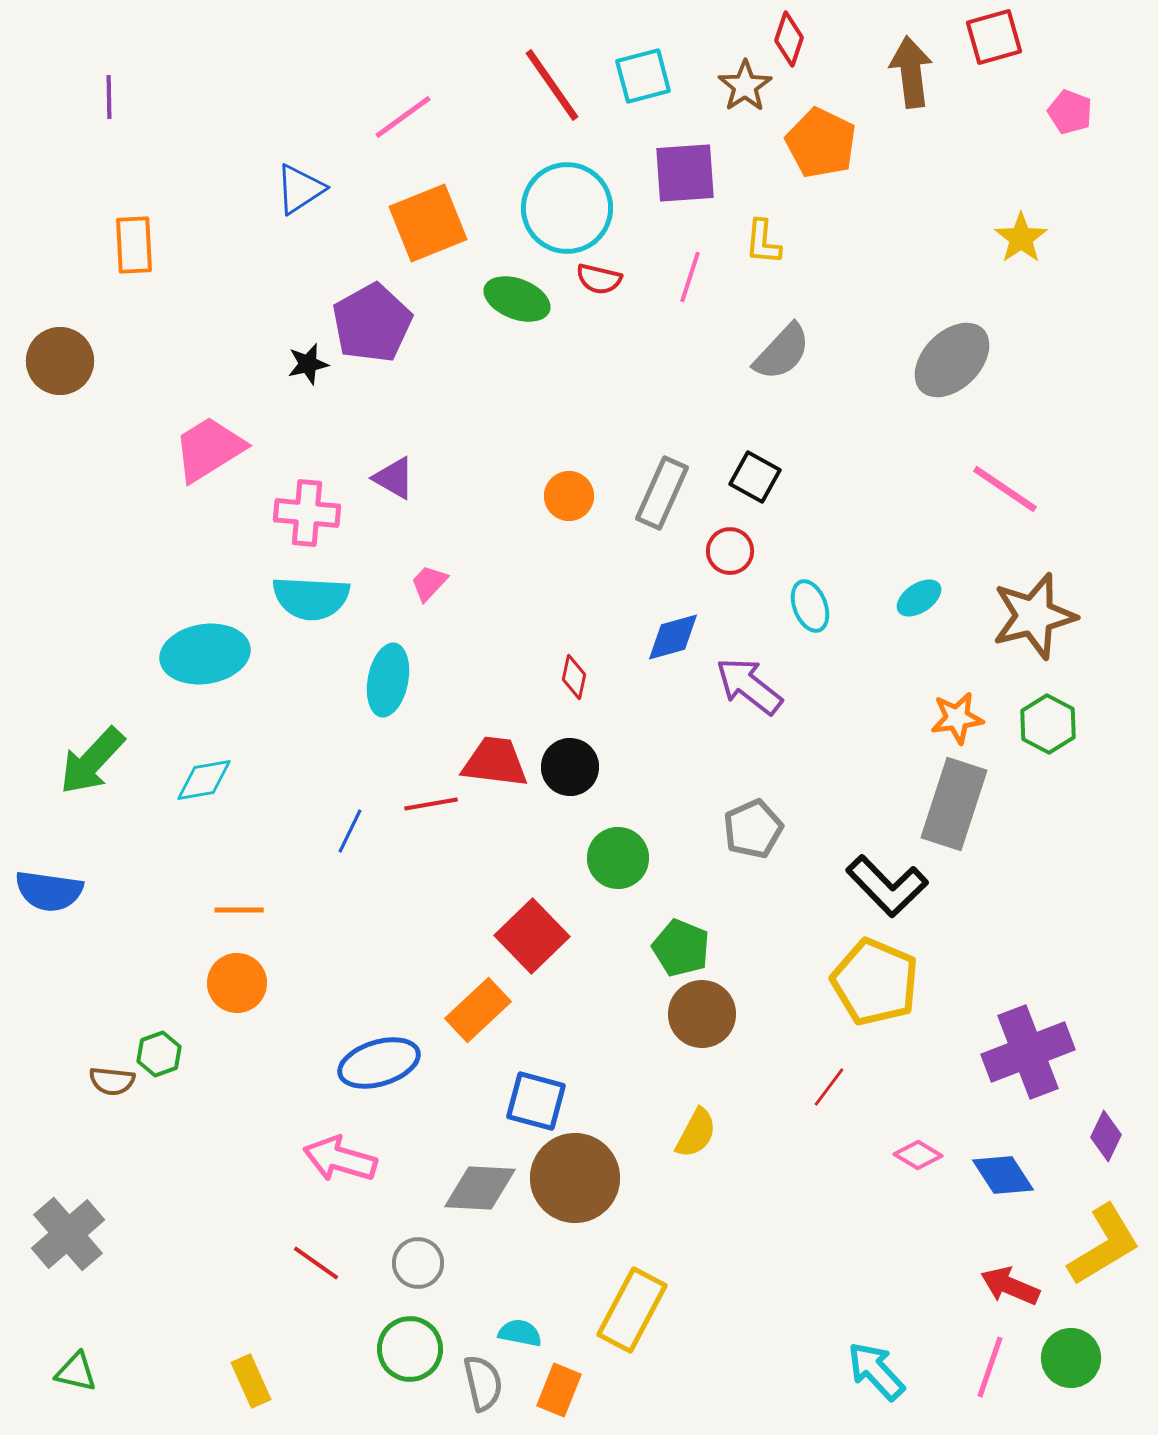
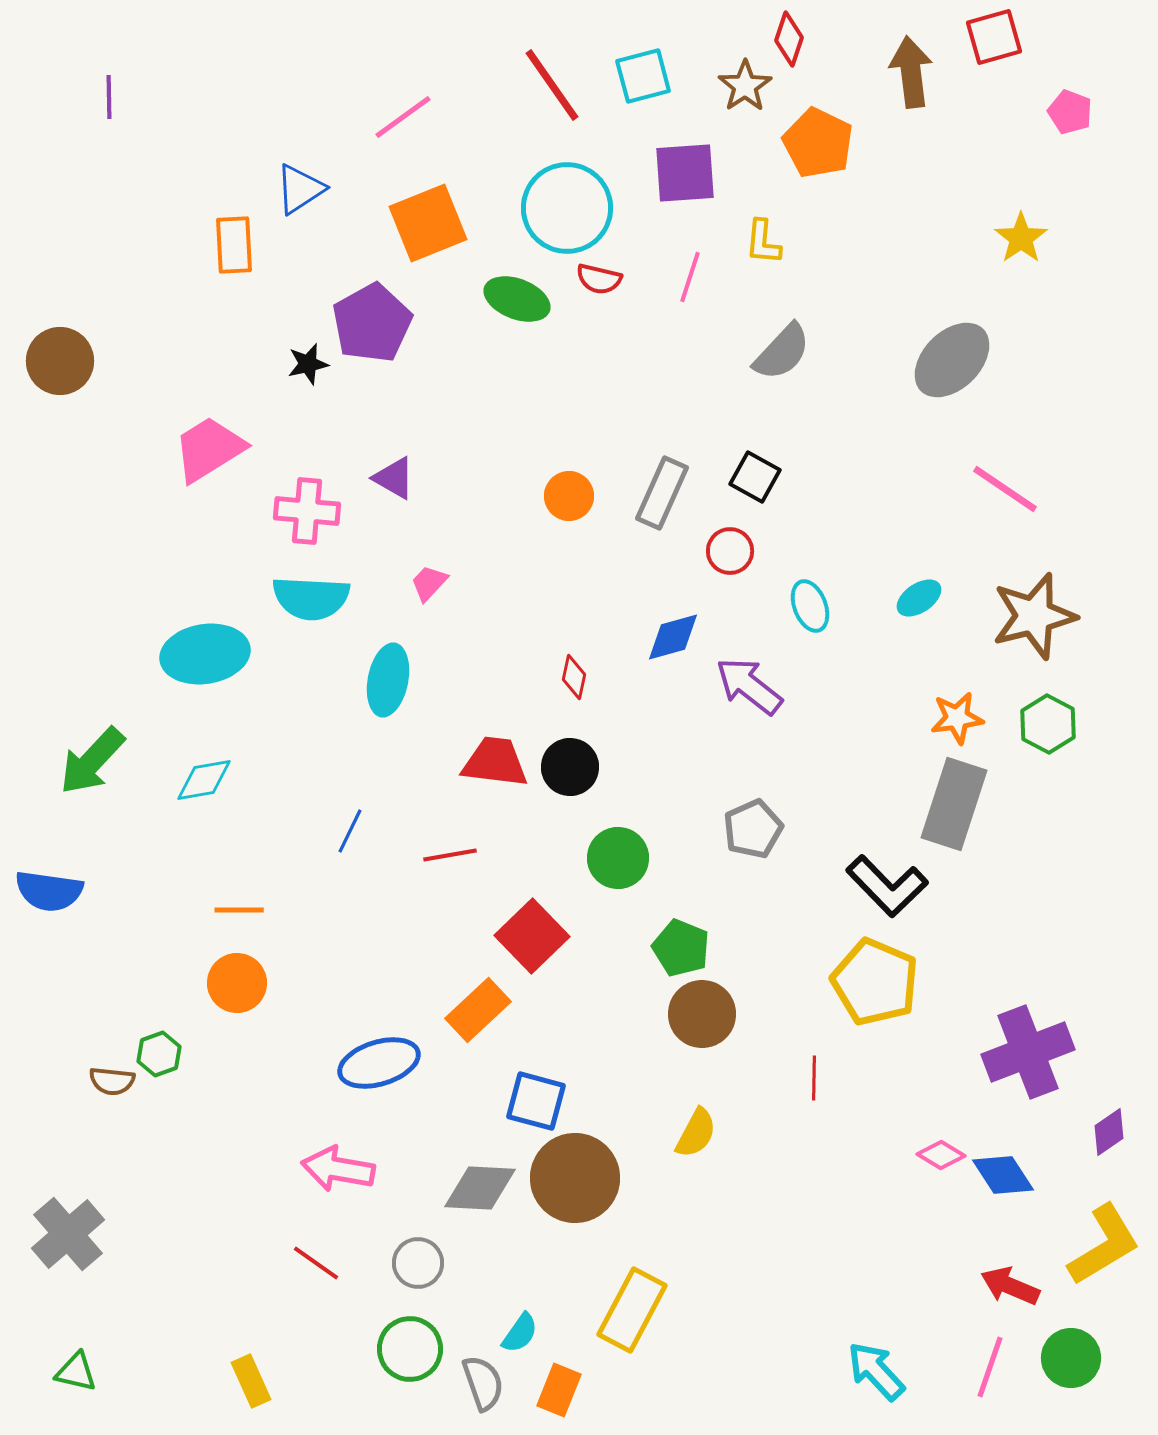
orange pentagon at (821, 143): moved 3 px left
orange rectangle at (134, 245): moved 100 px right
pink cross at (307, 513): moved 2 px up
red line at (431, 804): moved 19 px right, 51 px down
red line at (829, 1087): moved 15 px left, 9 px up; rotated 36 degrees counterclockwise
purple diamond at (1106, 1136): moved 3 px right, 4 px up; rotated 30 degrees clockwise
pink diamond at (918, 1155): moved 23 px right
pink arrow at (340, 1159): moved 2 px left, 10 px down; rotated 6 degrees counterclockwise
cyan semicircle at (520, 1333): rotated 114 degrees clockwise
gray semicircle at (483, 1383): rotated 6 degrees counterclockwise
